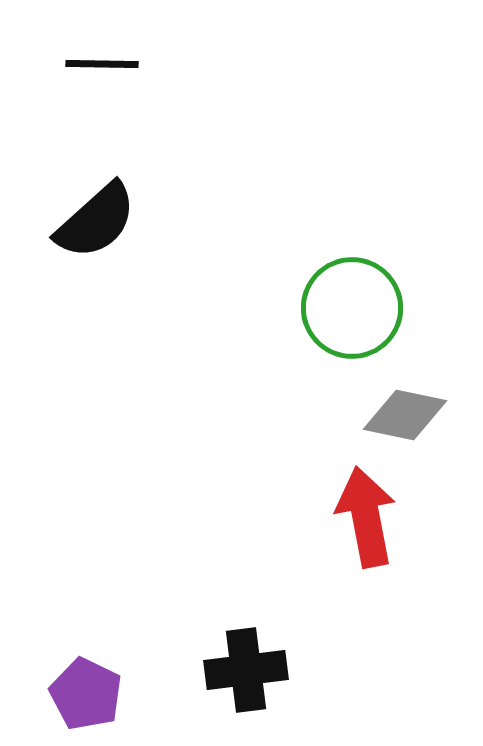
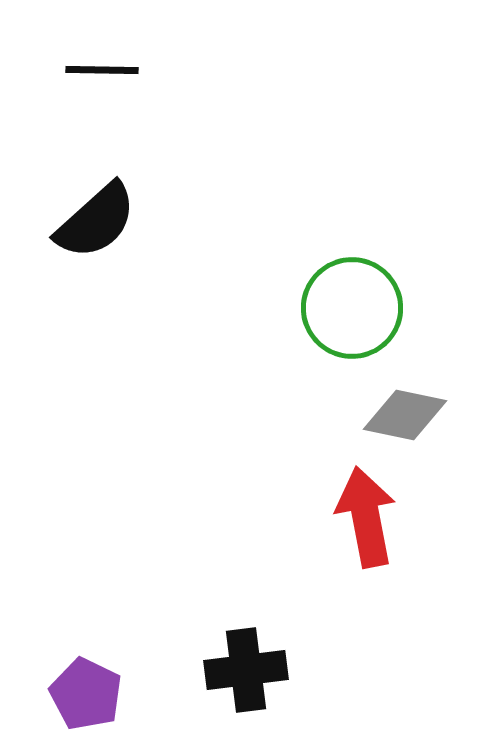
black line: moved 6 px down
